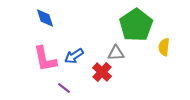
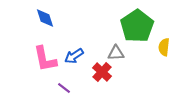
green pentagon: moved 1 px right, 1 px down
